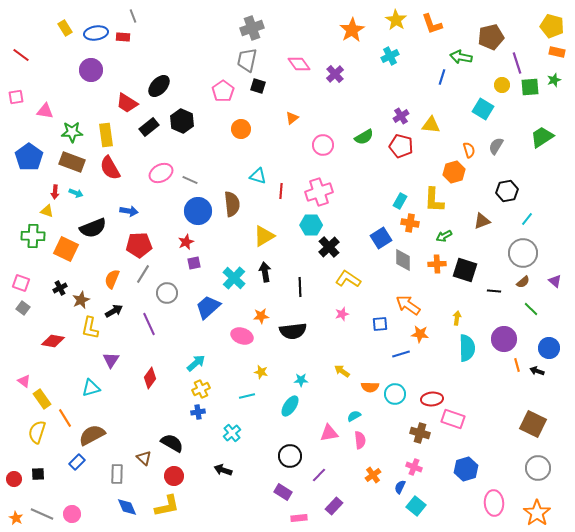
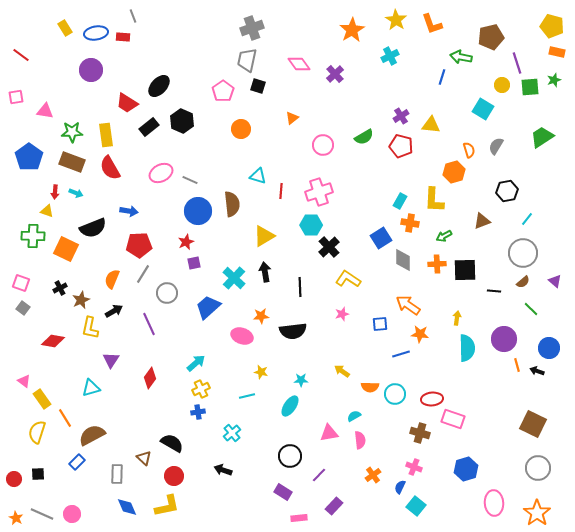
black square at (465, 270): rotated 20 degrees counterclockwise
